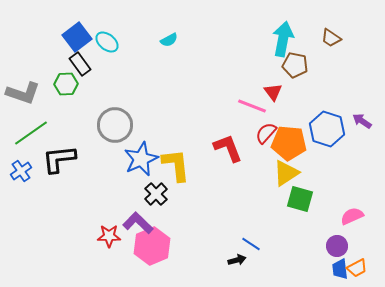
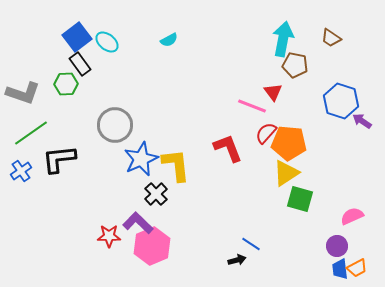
blue hexagon: moved 14 px right, 28 px up
